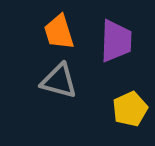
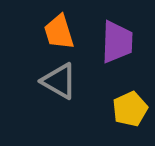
purple trapezoid: moved 1 px right, 1 px down
gray triangle: rotated 15 degrees clockwise
